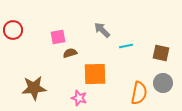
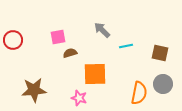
red circle: moved 10 px down
brown square: moved 1 px left
gray circle: moved 1 px down
brown star: moved 2 px down
